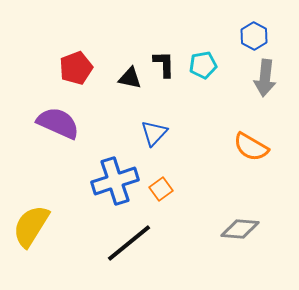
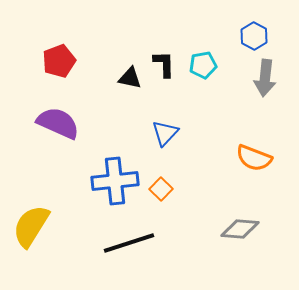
red pentagon: moved 17 px left, 7 px up
blue triangle: moved 11 px right
orange semicircle: moved 3 px right, 11 px down; rotated 9 degrees counterclockwise
blue cross: rotated 12 degrees clockwise
orange square: rotated 10 degrees counterclockwise
black line: rotated 21 degrees clockwise
